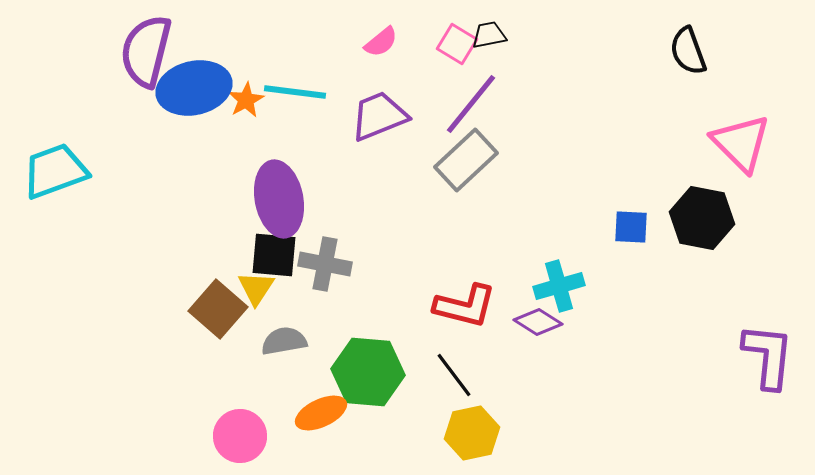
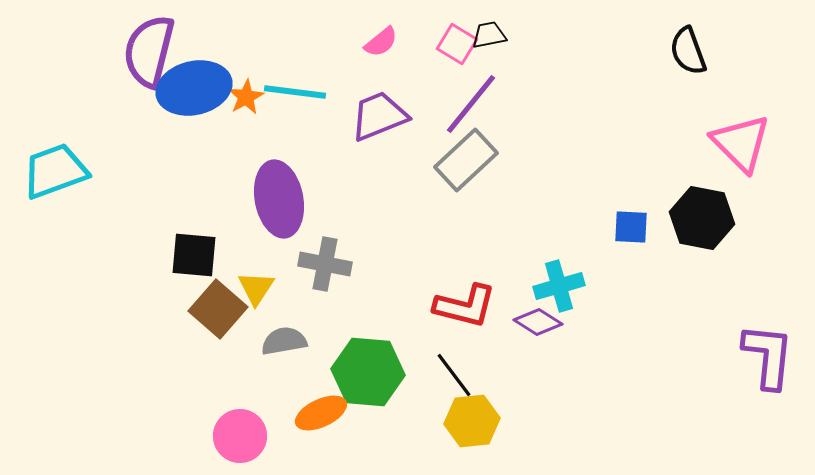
purple semicircle: moved 3 px right
orange star: moved 3 px up
black square: moved 80 px left
yellow hexagon: moved 12 px up; rotated 6 degrees clockwise
